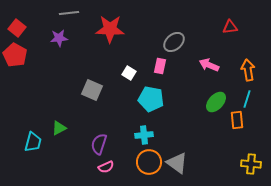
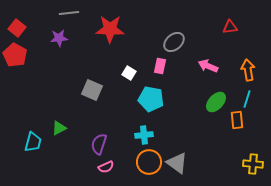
pink arrow: moved 1 px left, 1 px down
yellow cross: moved 2 px right
